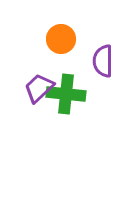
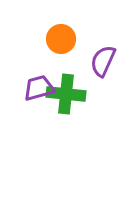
purple semicircle: rotated 24 degrees clockwise
purple trapezoid: rotated 28 degrees clockwise
